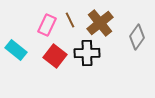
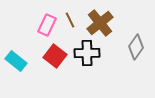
gray diamond: moved 1 px left, 10 px down
cyan rectangle: moved 11 px down
